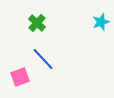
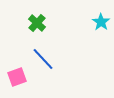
cyan star: rotated 18 degrees counterclockwise
pink square: moved 3 px left
